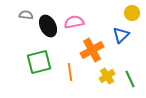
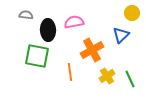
black ellipse: moved 4 px down; rotated 25 degrees clockwise
green square: moved 2 px left, 6 px up; rotated 25 degrees clockwise
